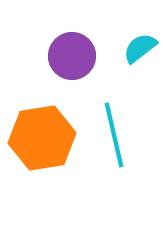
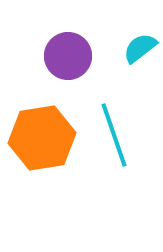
purple circle: moved 4 px left
cyan line: rotated 6 degrees counterclockwise
